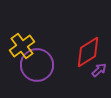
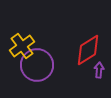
red diamond: moved 2 px up
purple arrow: rotated 42 degrees counterclockwise
